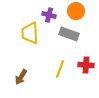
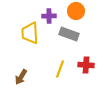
purple cross: moved 1 px down; rotated 16 degrees counterclockwise
